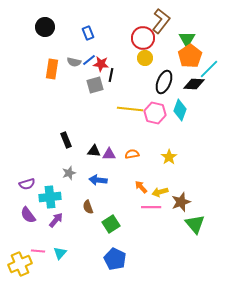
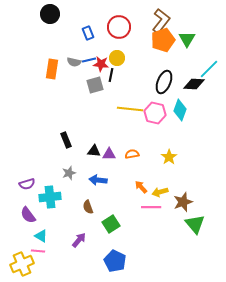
black circle at (45, 27): moved 5 px right, 13 px up
red circle at (143, 38): moved 24 px left, 11 px up
orange pentagon at (190, 56): moved 27 px left, 16 px up; rotated 15 degrees clockwise
yellow circle at (145, 58): moved 28 px left
blue line at (89, 60): rotated 24 degrees clockwise
brown star at (181, 202): moved 2 px right
purple arrow at (56, 220): moved 23 px right, 20 px down
cyan triangle at (60, 253): moved 19 px left, 17 px up; rotated 40 degrees counterclockwise
blue pentagon at (115, 259): moved 2 px down
yellow cross at (20, 264): moved 2 px right
